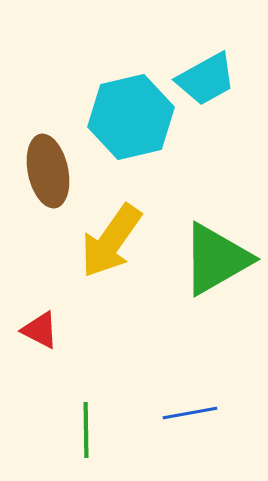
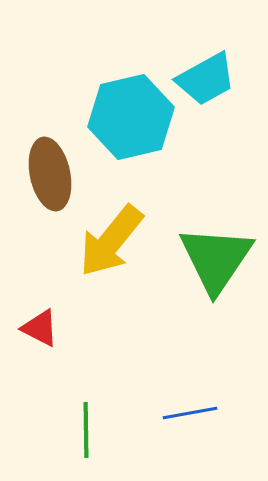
brown ellipse: moved 2 px right, 3 px down
yellow arrow: rotated 4 degrees clockwise
green triangle: rotated 26 degrees counterclockwise
red triangle: moved 2 px up
